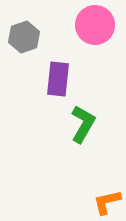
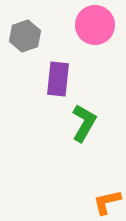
gray hexagon: moved 1 px right, 1 px up
green L-shape: moved 1 px right, 1 px up
